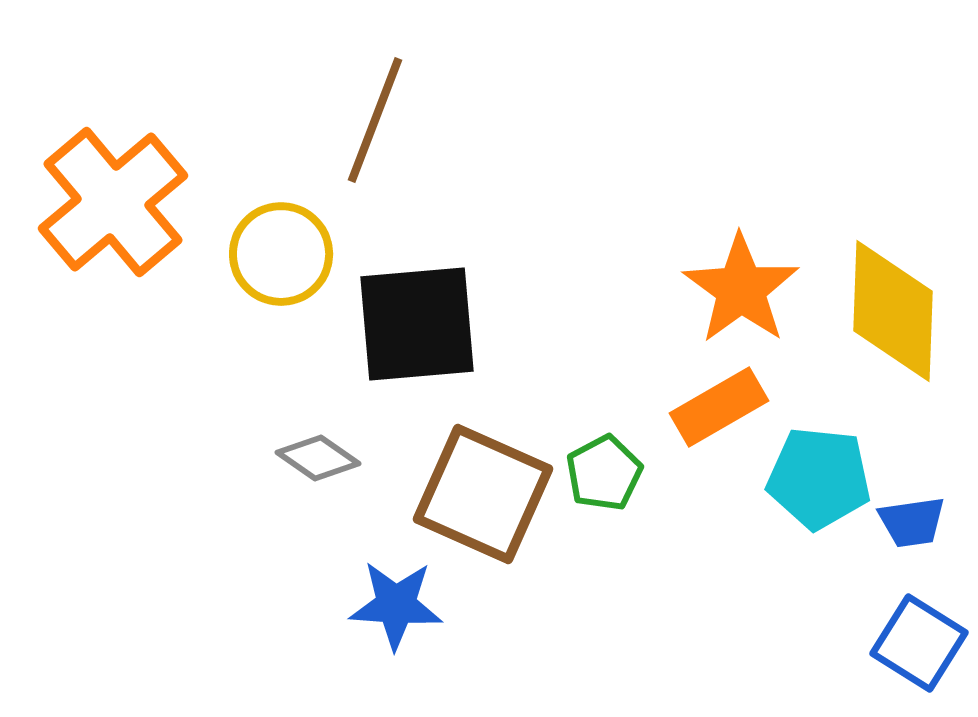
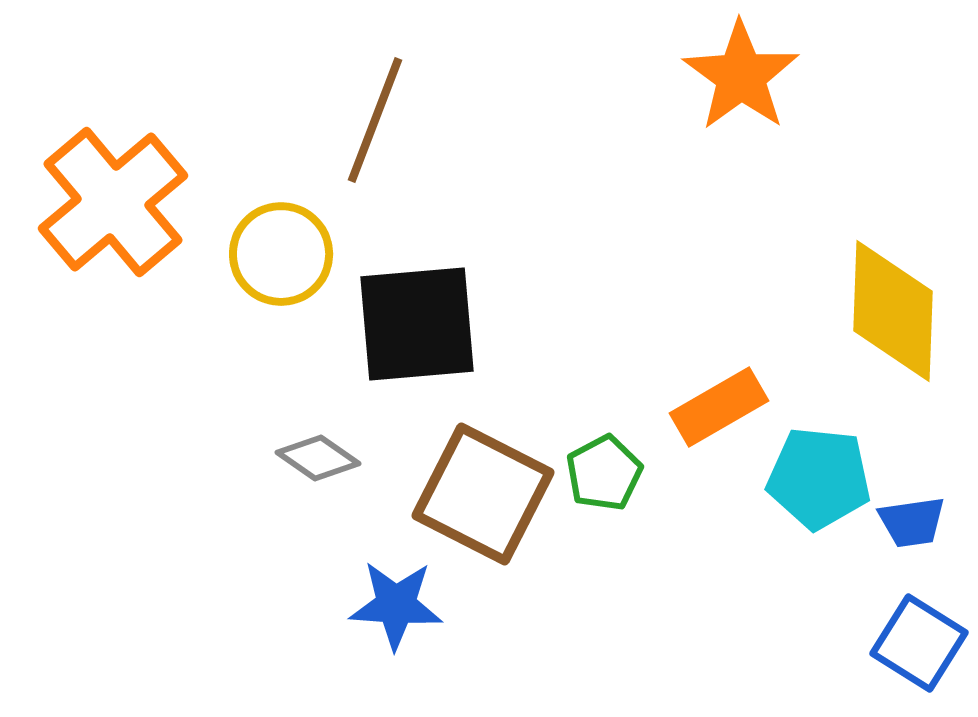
orange star: moved 213 px up
brown square: rotated 3 degrees clockwise
